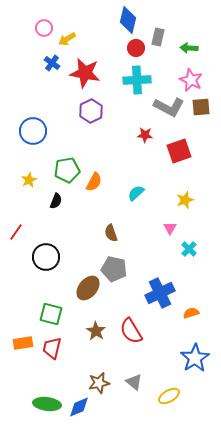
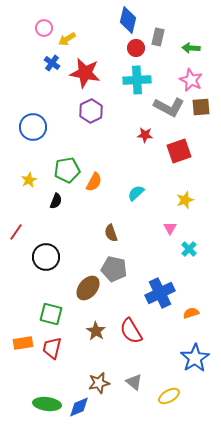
green arrow at (189, 48): moved 2 px right
blue circle at (33, 131): moved 4 px up
